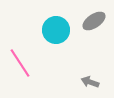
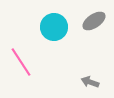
cyan circle: moved 2 px left, 3 px up
pink line: moved 1 px right, 1 px up
